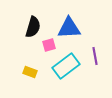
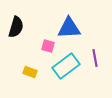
black semicircle: moved 17 px left
pink square: moved 1 px left, 1 px down; rotated 32 degrees clockwise
purple line: moved 2 px down
